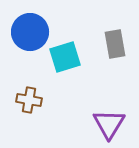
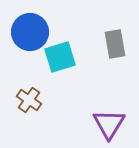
cyan square: moved 5 px left
brown cross: rotated 25 degrees clockwise
